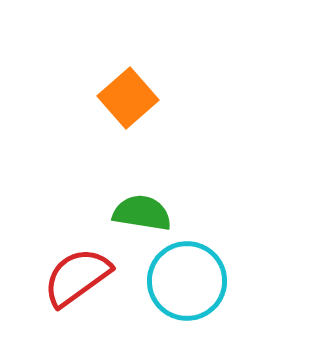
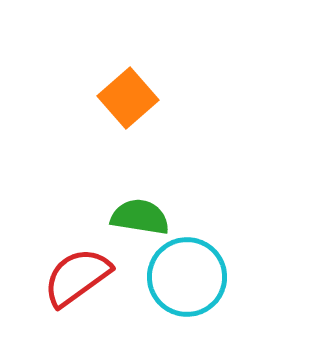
green semicircle: moved 2 px left, 4 px down
cyan circle: moved 4 px up
